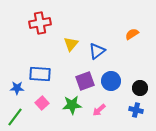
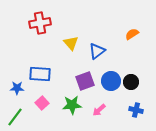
yellow triangle: moved 1 px up; rotated 21 degrees counterclockwise
black circle: moved 9 px left, 6 px up
